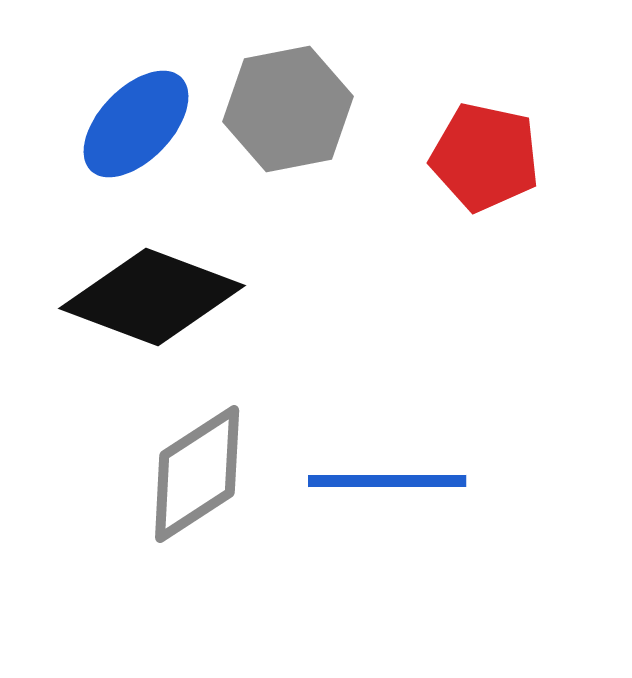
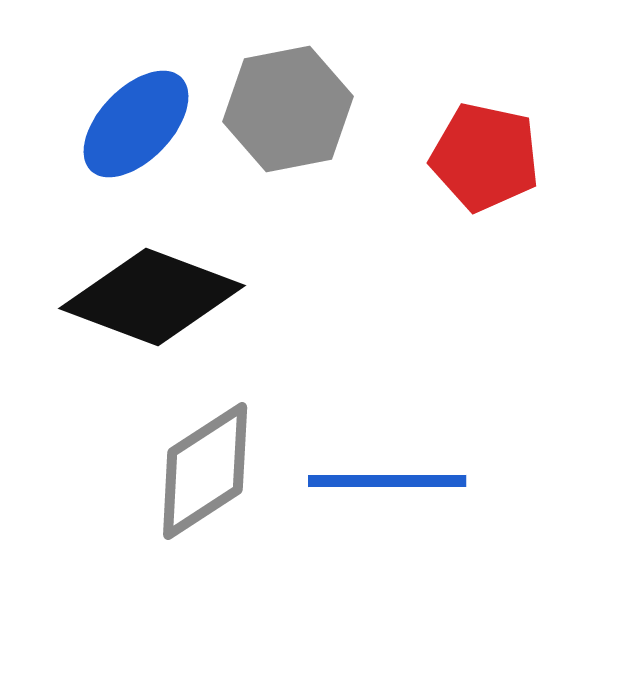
gray diamond: moved 8 px right, 3 px up
